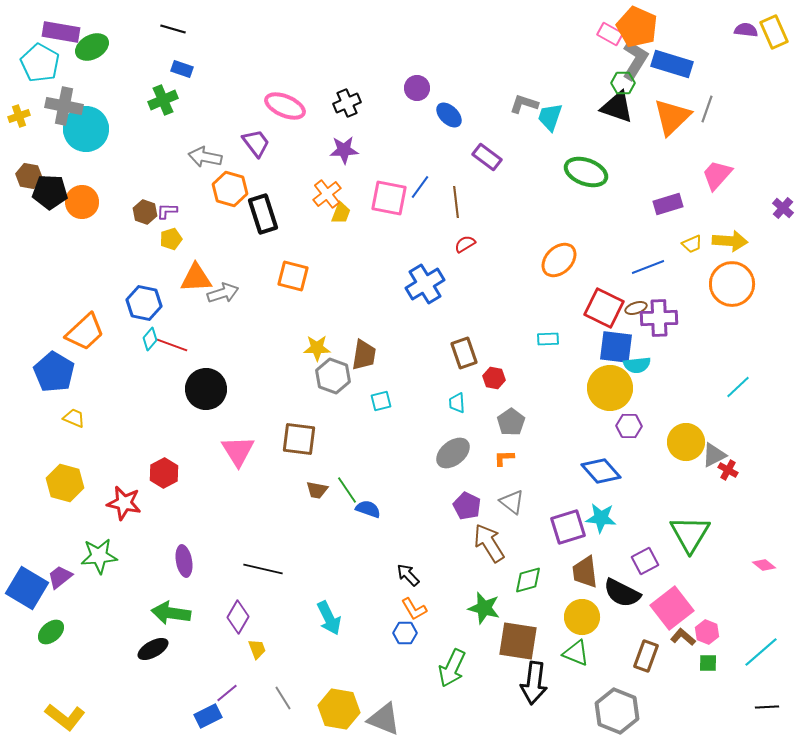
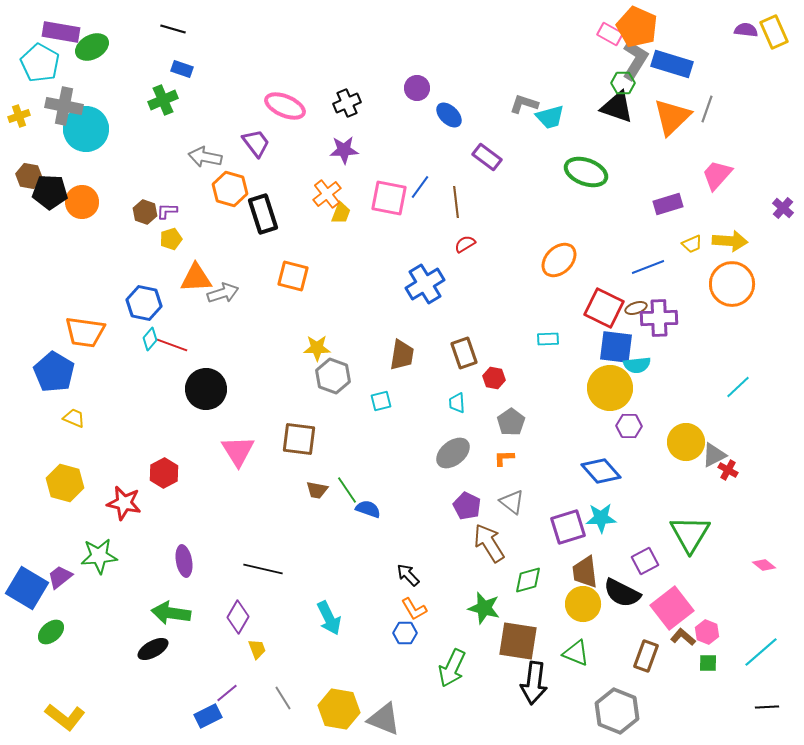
cyan trapezoid at (550, 117): rotated 124 degrees counterclockwise
orange trapezoid at (85, 332): rotated 51 degrees clockwise
brown trapezoid at (364, 355): moved 38 px right
cyan star at (601, 518): rotated 8 degrees counterclockwise
yellow circle at (582, 617): moved 1 px right, 13 px up
